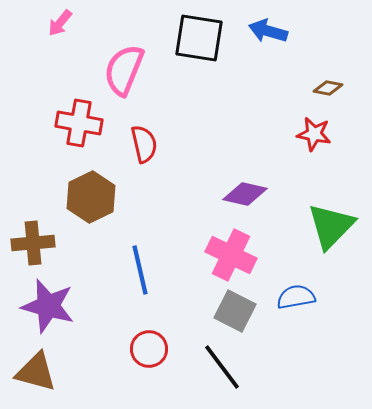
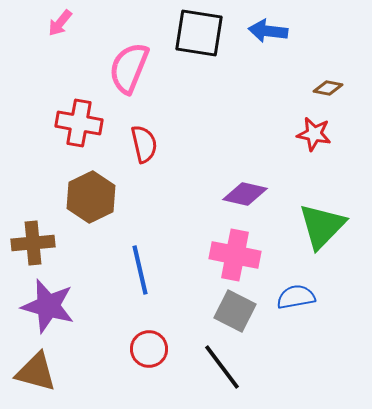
blue arrow: rotated 9 degrees counterclockwise
black square: moved 5 px up
pink semicircle: moved 5 px right, 2 px up
green triangle: moved 9 px left
pink cross: moved 4 px right; rotated 15 degrees counterclockwise
